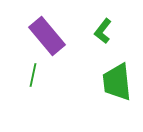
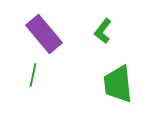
purple rectangle: moved 3 px left, 2 px up
green trapezoid: moved 1 px right, 2 px down
